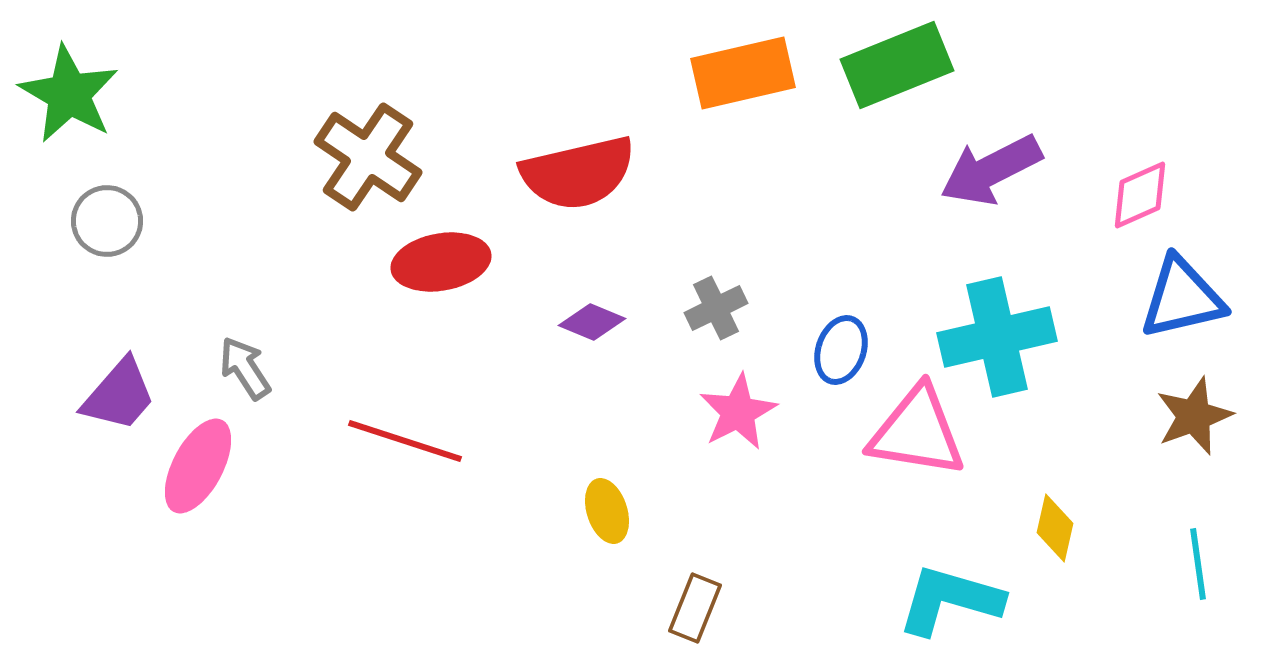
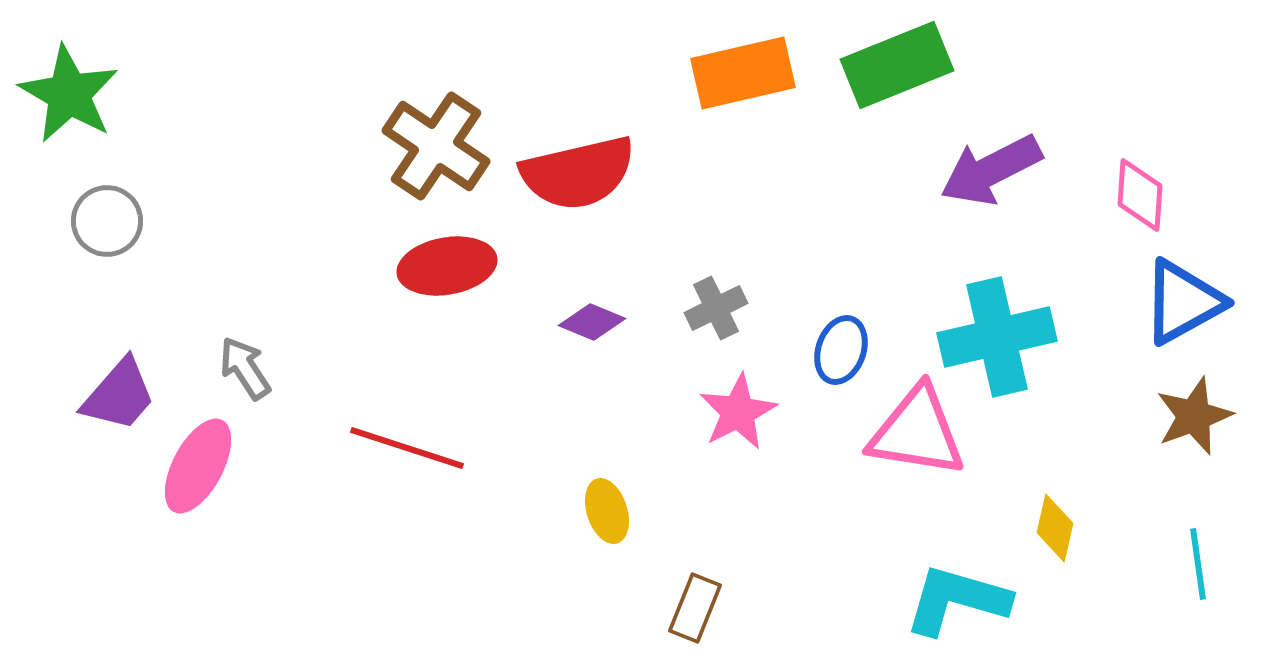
brown cross: moved 68 px right, 11 px up
pink diamond: rotated 62 degrees counterclockwise
red ellipse: moved 6 px right, 4 px down
blue triangle: moved 1 px right, 4 px down; rotated 16 degrees counterclockwise
red line: moved 2 px right, 7 px down
cyan L-shape: moved 7 px right
